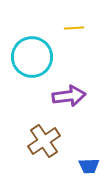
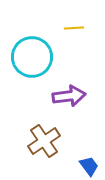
blue trapezoid: rotated 125 degrees counterclockwise
